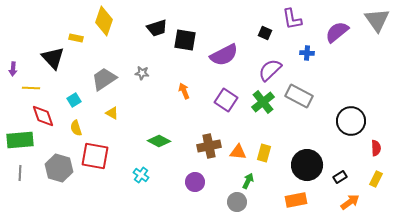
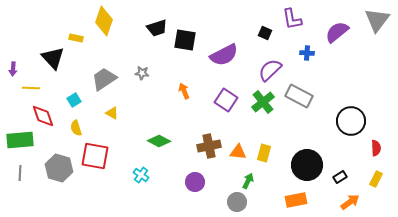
gray triangle at (377, 20): rotated 12 degrees clockwise
